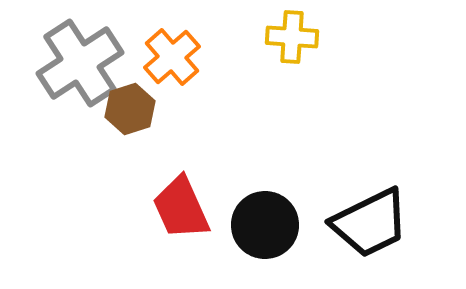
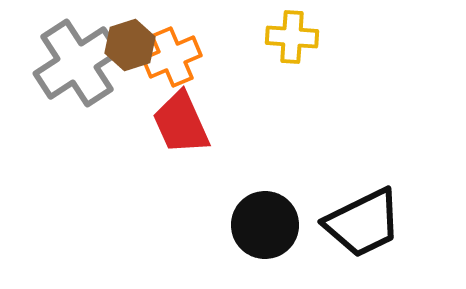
orange cross: rotated 18 degrees clockwise
gray cross: moved 3 px left
brown hexagon: moved 64 px up
red trapezoid: moved 85 px up
black trapezoid: moved 7 px left
